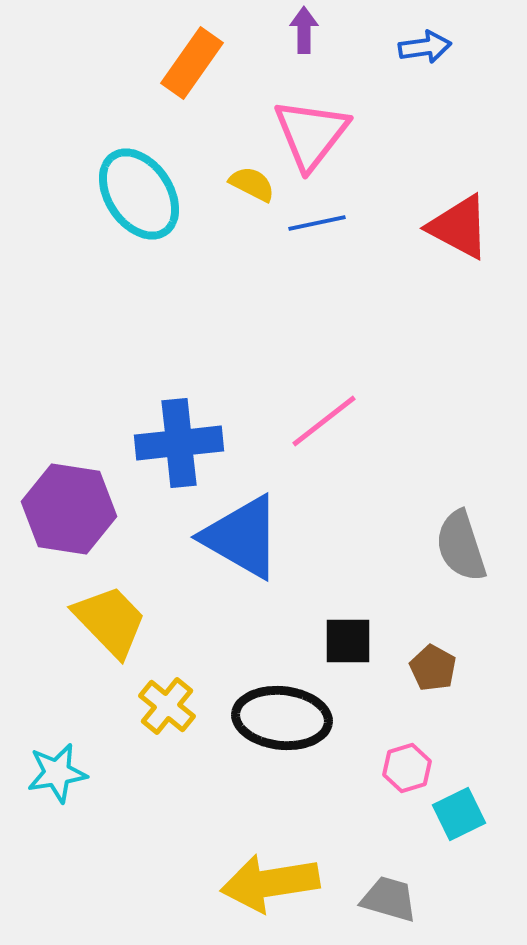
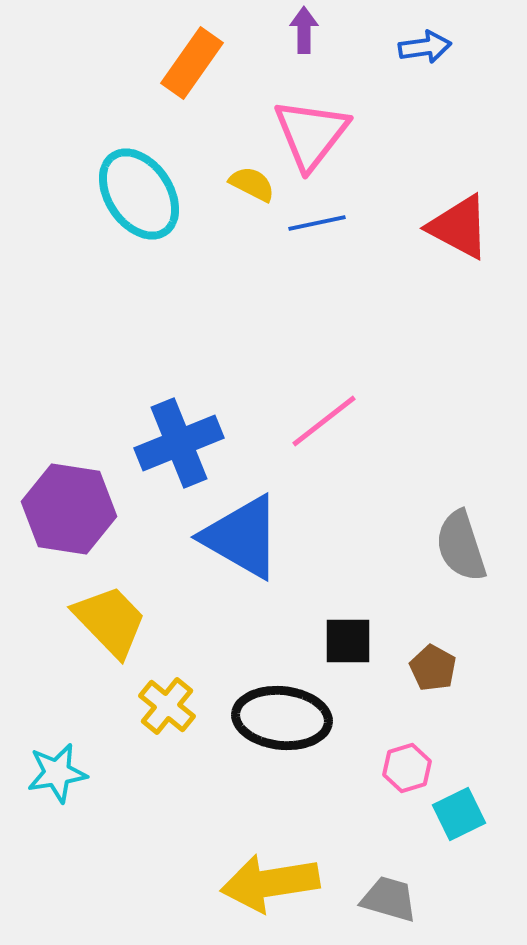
blue cross: rotated 16 degrees counterclockwise
